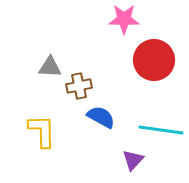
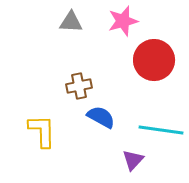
pink star: moved 1 px left, 2 px down; rotated 16 degrees counterclockwise
gray triangle: moved 21 px right, 45 px up
